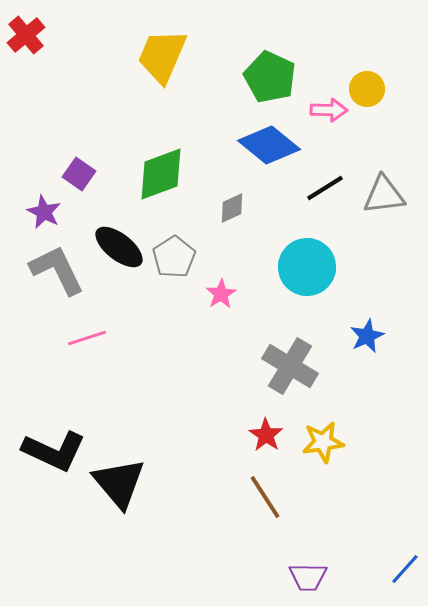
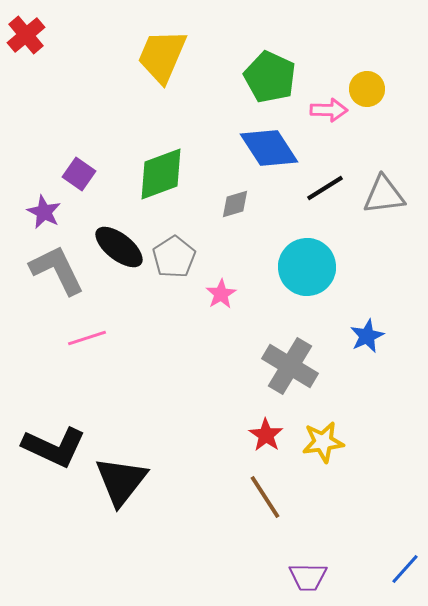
blue diamond: moved 3 px down; rotated 18 degrees clockwise
gray diamond: moved 3 px right, 4 px up; rotated 8 degrees clockwise
black L-shape: moved 4 px up
black triangle: moved 2 px right, 2 px up; rotated 18 degrees clockwise
